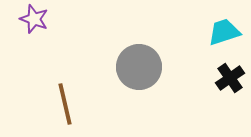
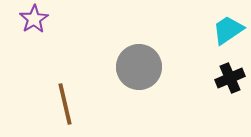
purple star: rotated 20 degrees clockwise
cyan trapezoid: moved 4 px right, 2 px up; rotated 16 degrees counterclockwise
black cross: rotated 12 degrees clockwise
